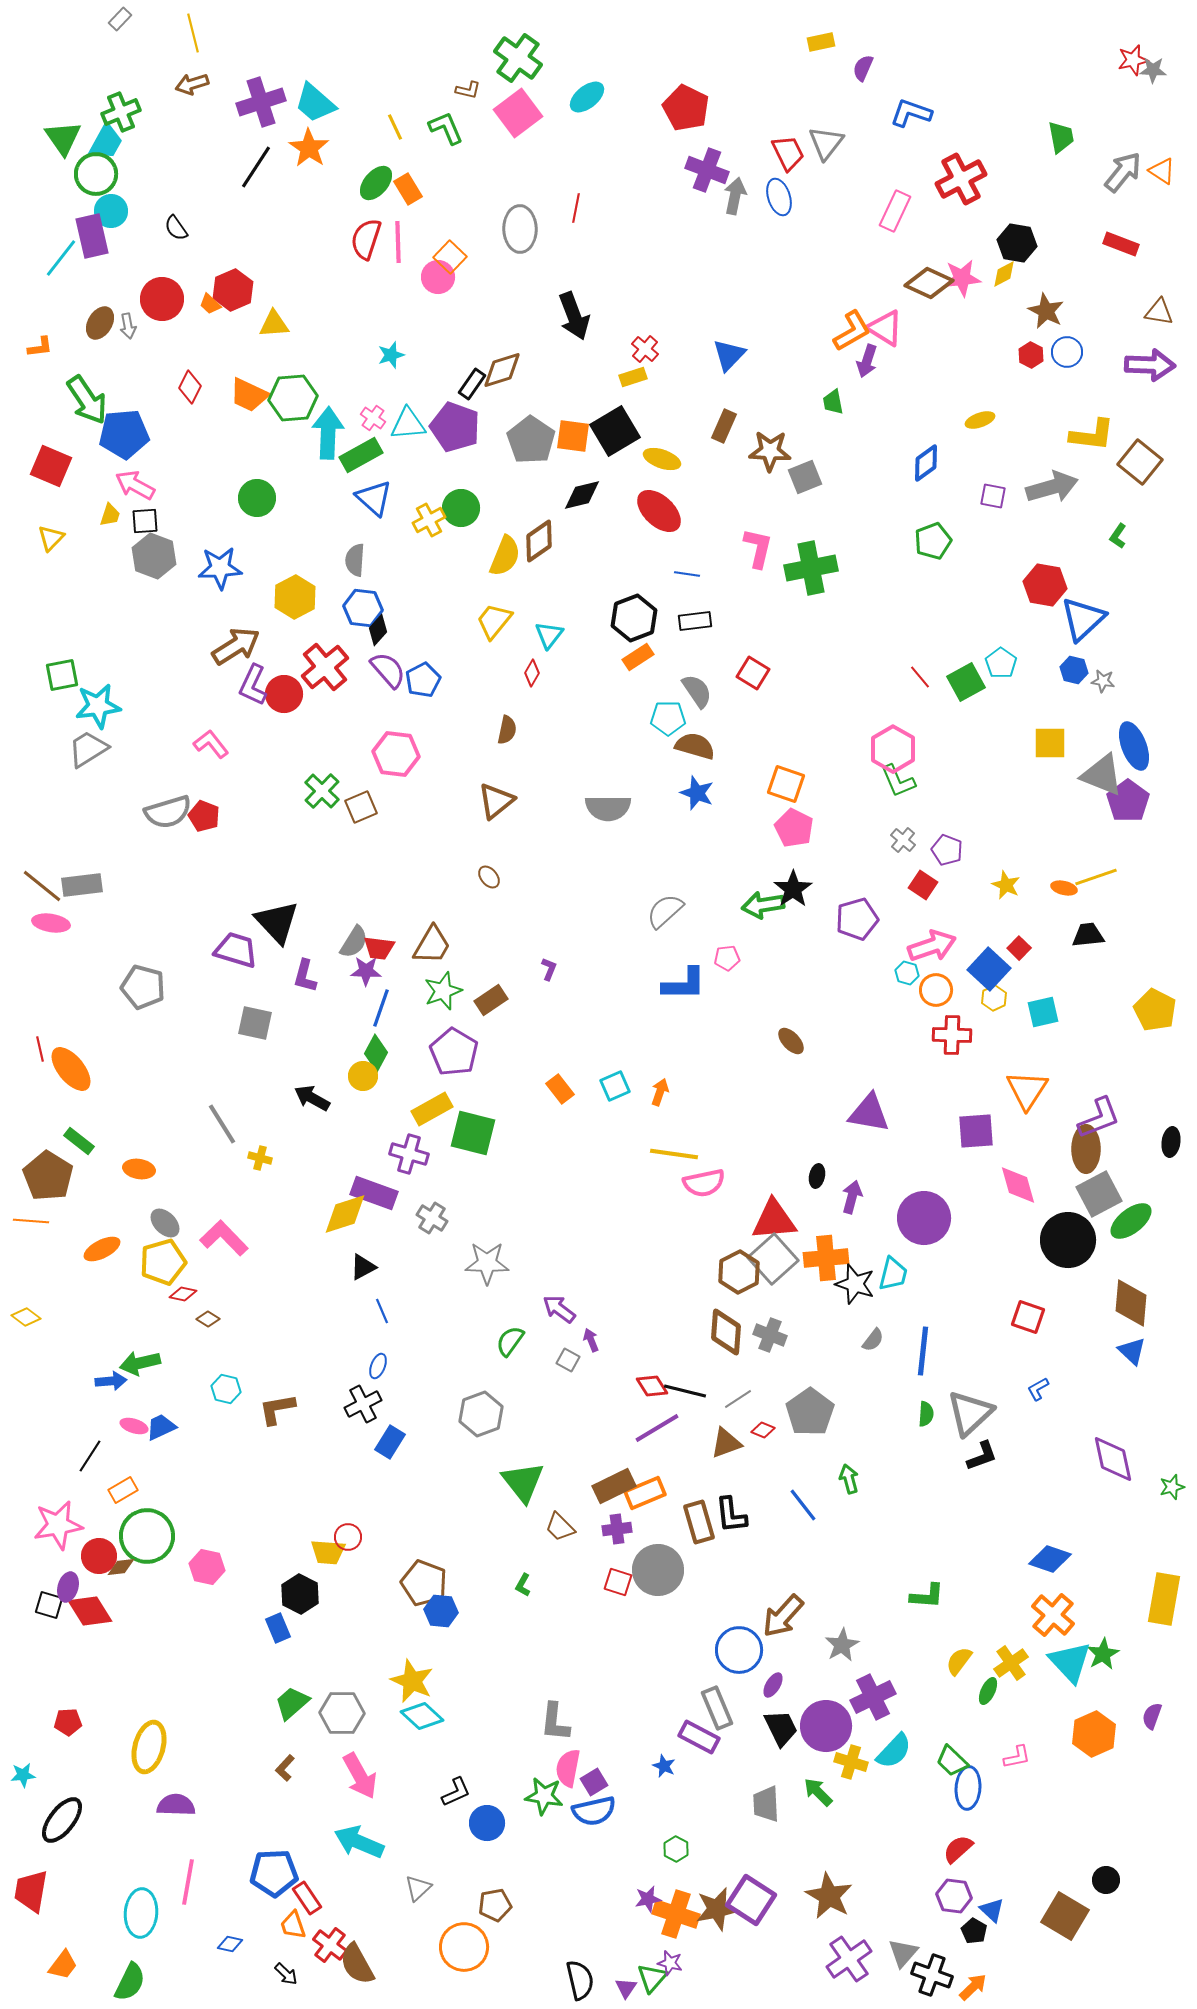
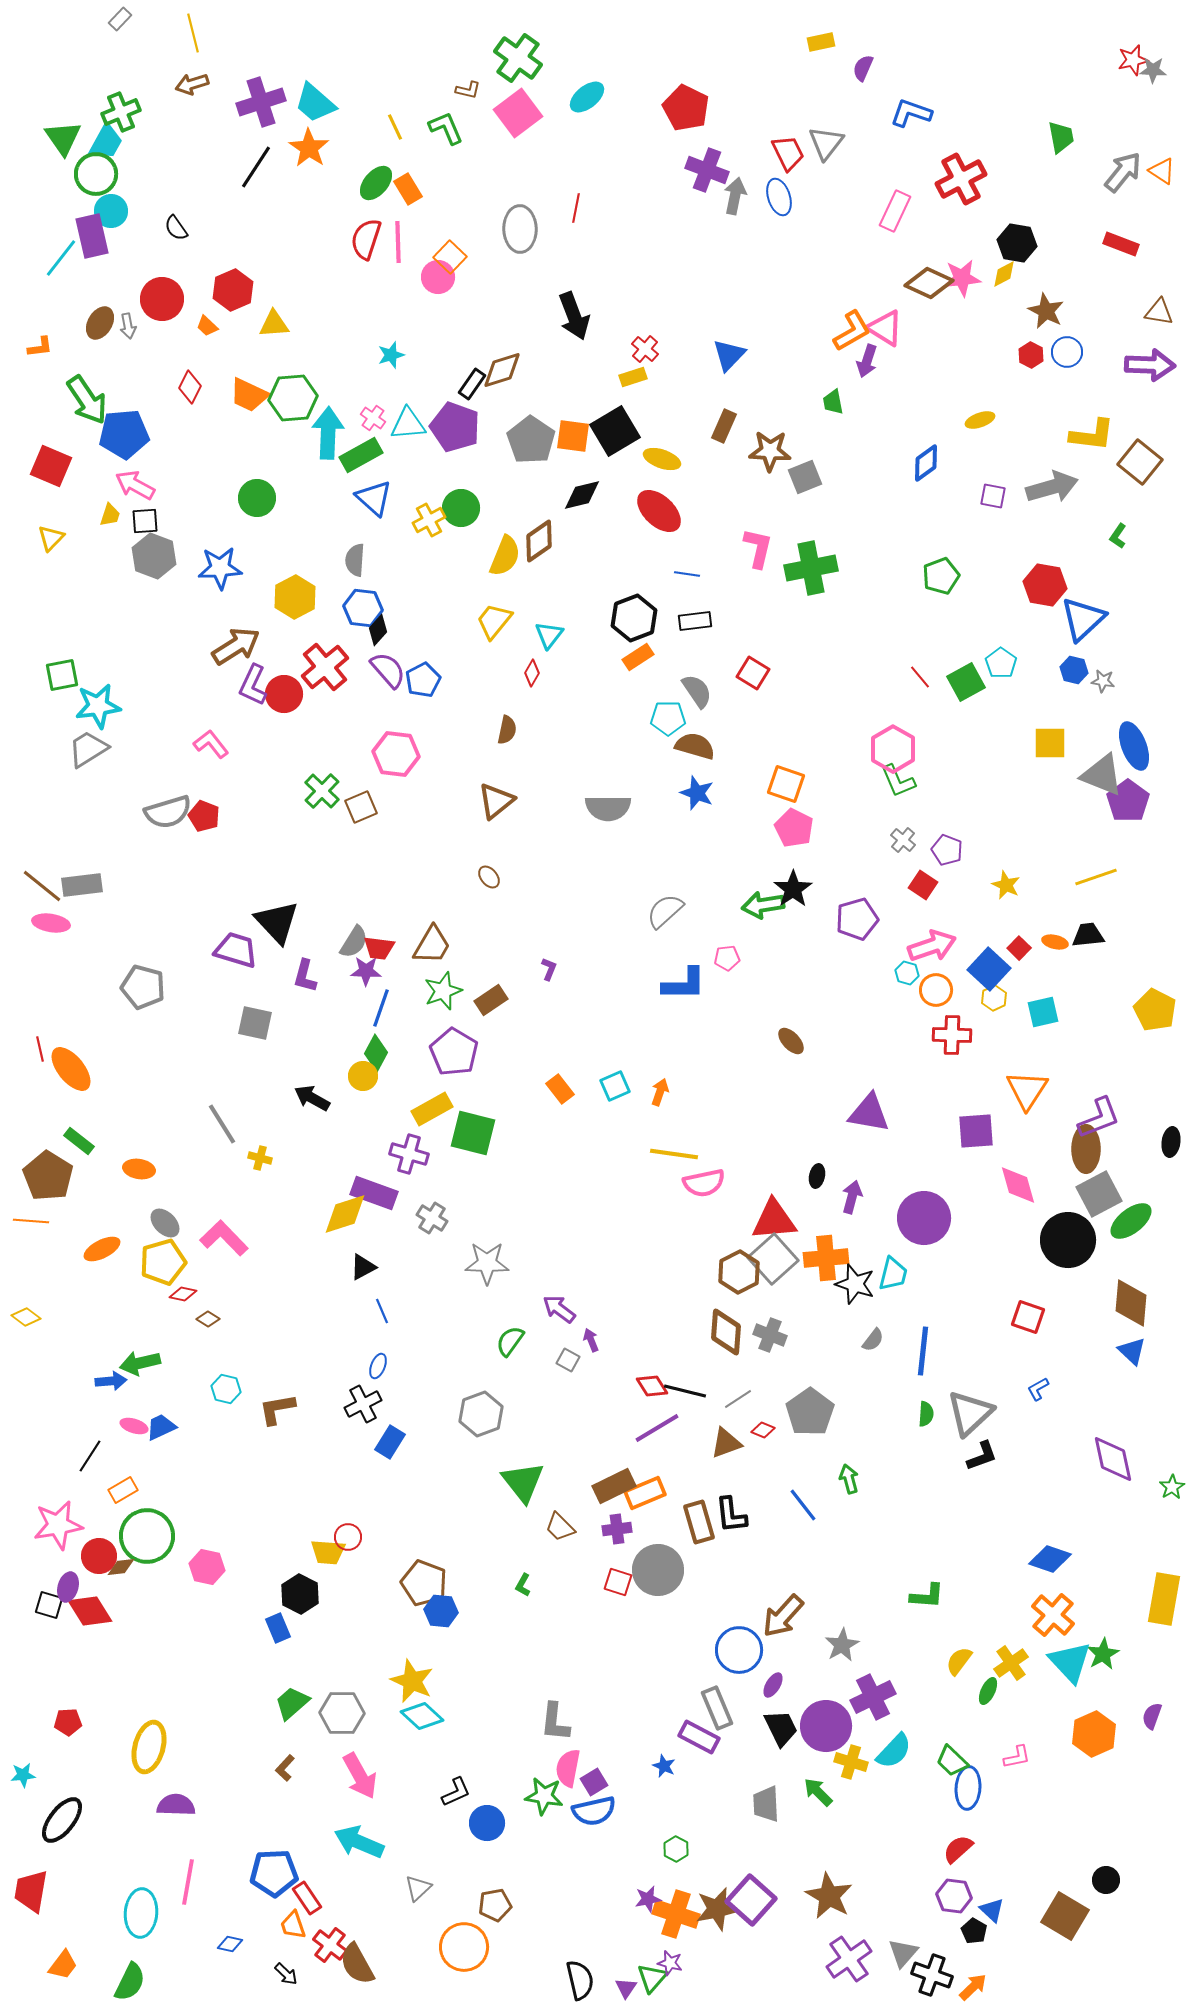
orange trapezoid at (210, 304): moved 3 px left, 22 px down
green pentagon at (933, 541): moved 8 px right, 35 px down
orange ellipse at (1064, 888): moved 9 px left, 54 px down
green star at (1172, 1487): rotated 15 degrees counterclockwise
purple square at (751, 1900): rotated 9 degrees clockwise
